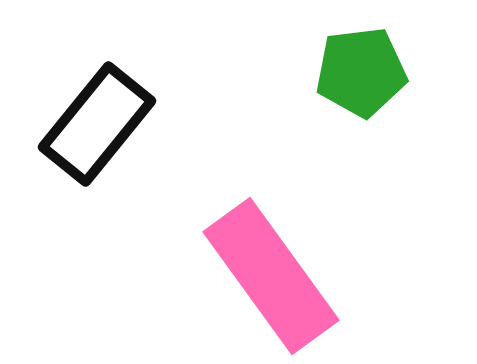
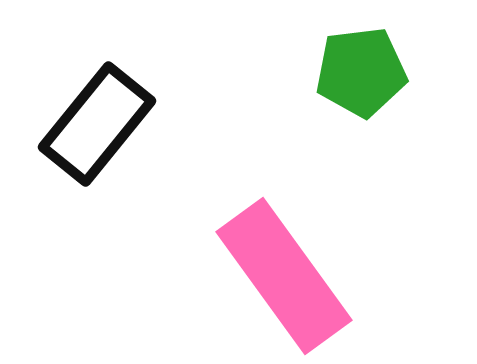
pink rectangle: moved 13 px right
